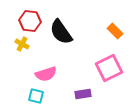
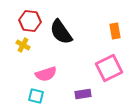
orange rectangle: rotated 35 degrees clockwise
yellow cross: moved 1 px right, 1 px down
